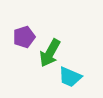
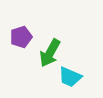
purple pentagon: moved 3 px left
